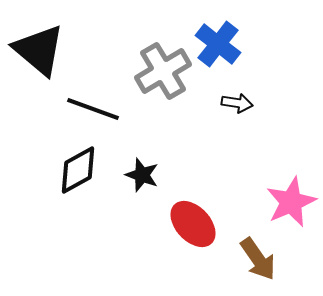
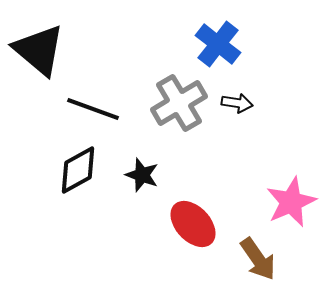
gray cross: moved 16 px right, 32 px down
